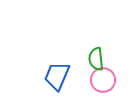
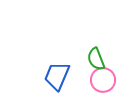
green semicircle: rotated 15 degrees counterclockwise
